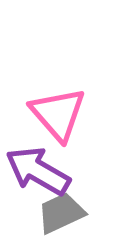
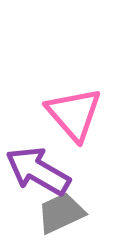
pink triangle: moved 16 px right
